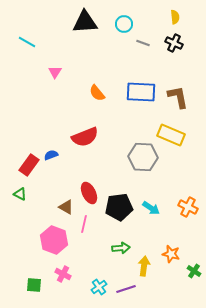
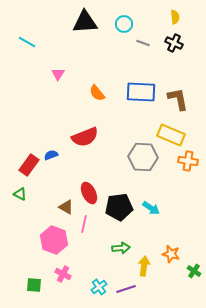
pink triangle: moved 3 px right, 2 px down
brown L-shape: moved 2 px down
orange cross: moved 46 px up; rotated 18 degrees counterclockwise
